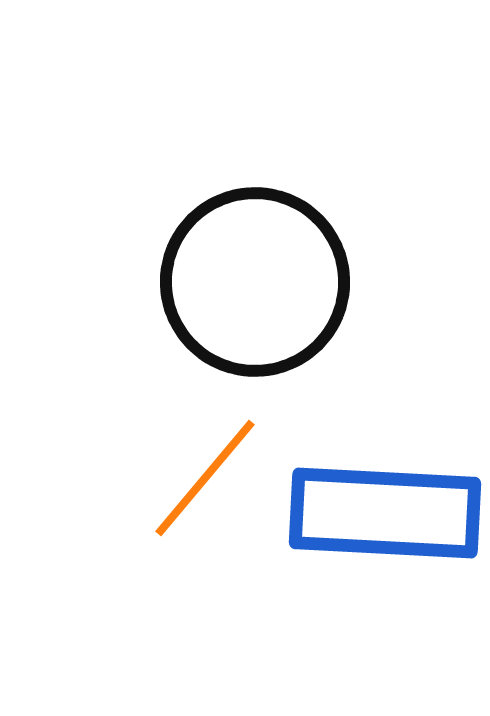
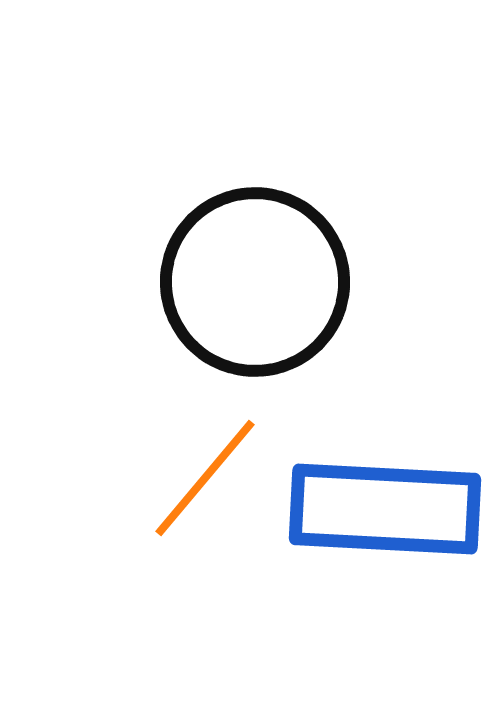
blue rectangle: moved 4 px up
